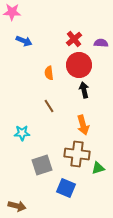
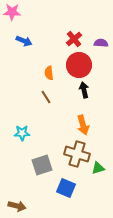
brown line: moved 3 px left, 9 px up
brown cross: rotated 10 degrees clockwise
